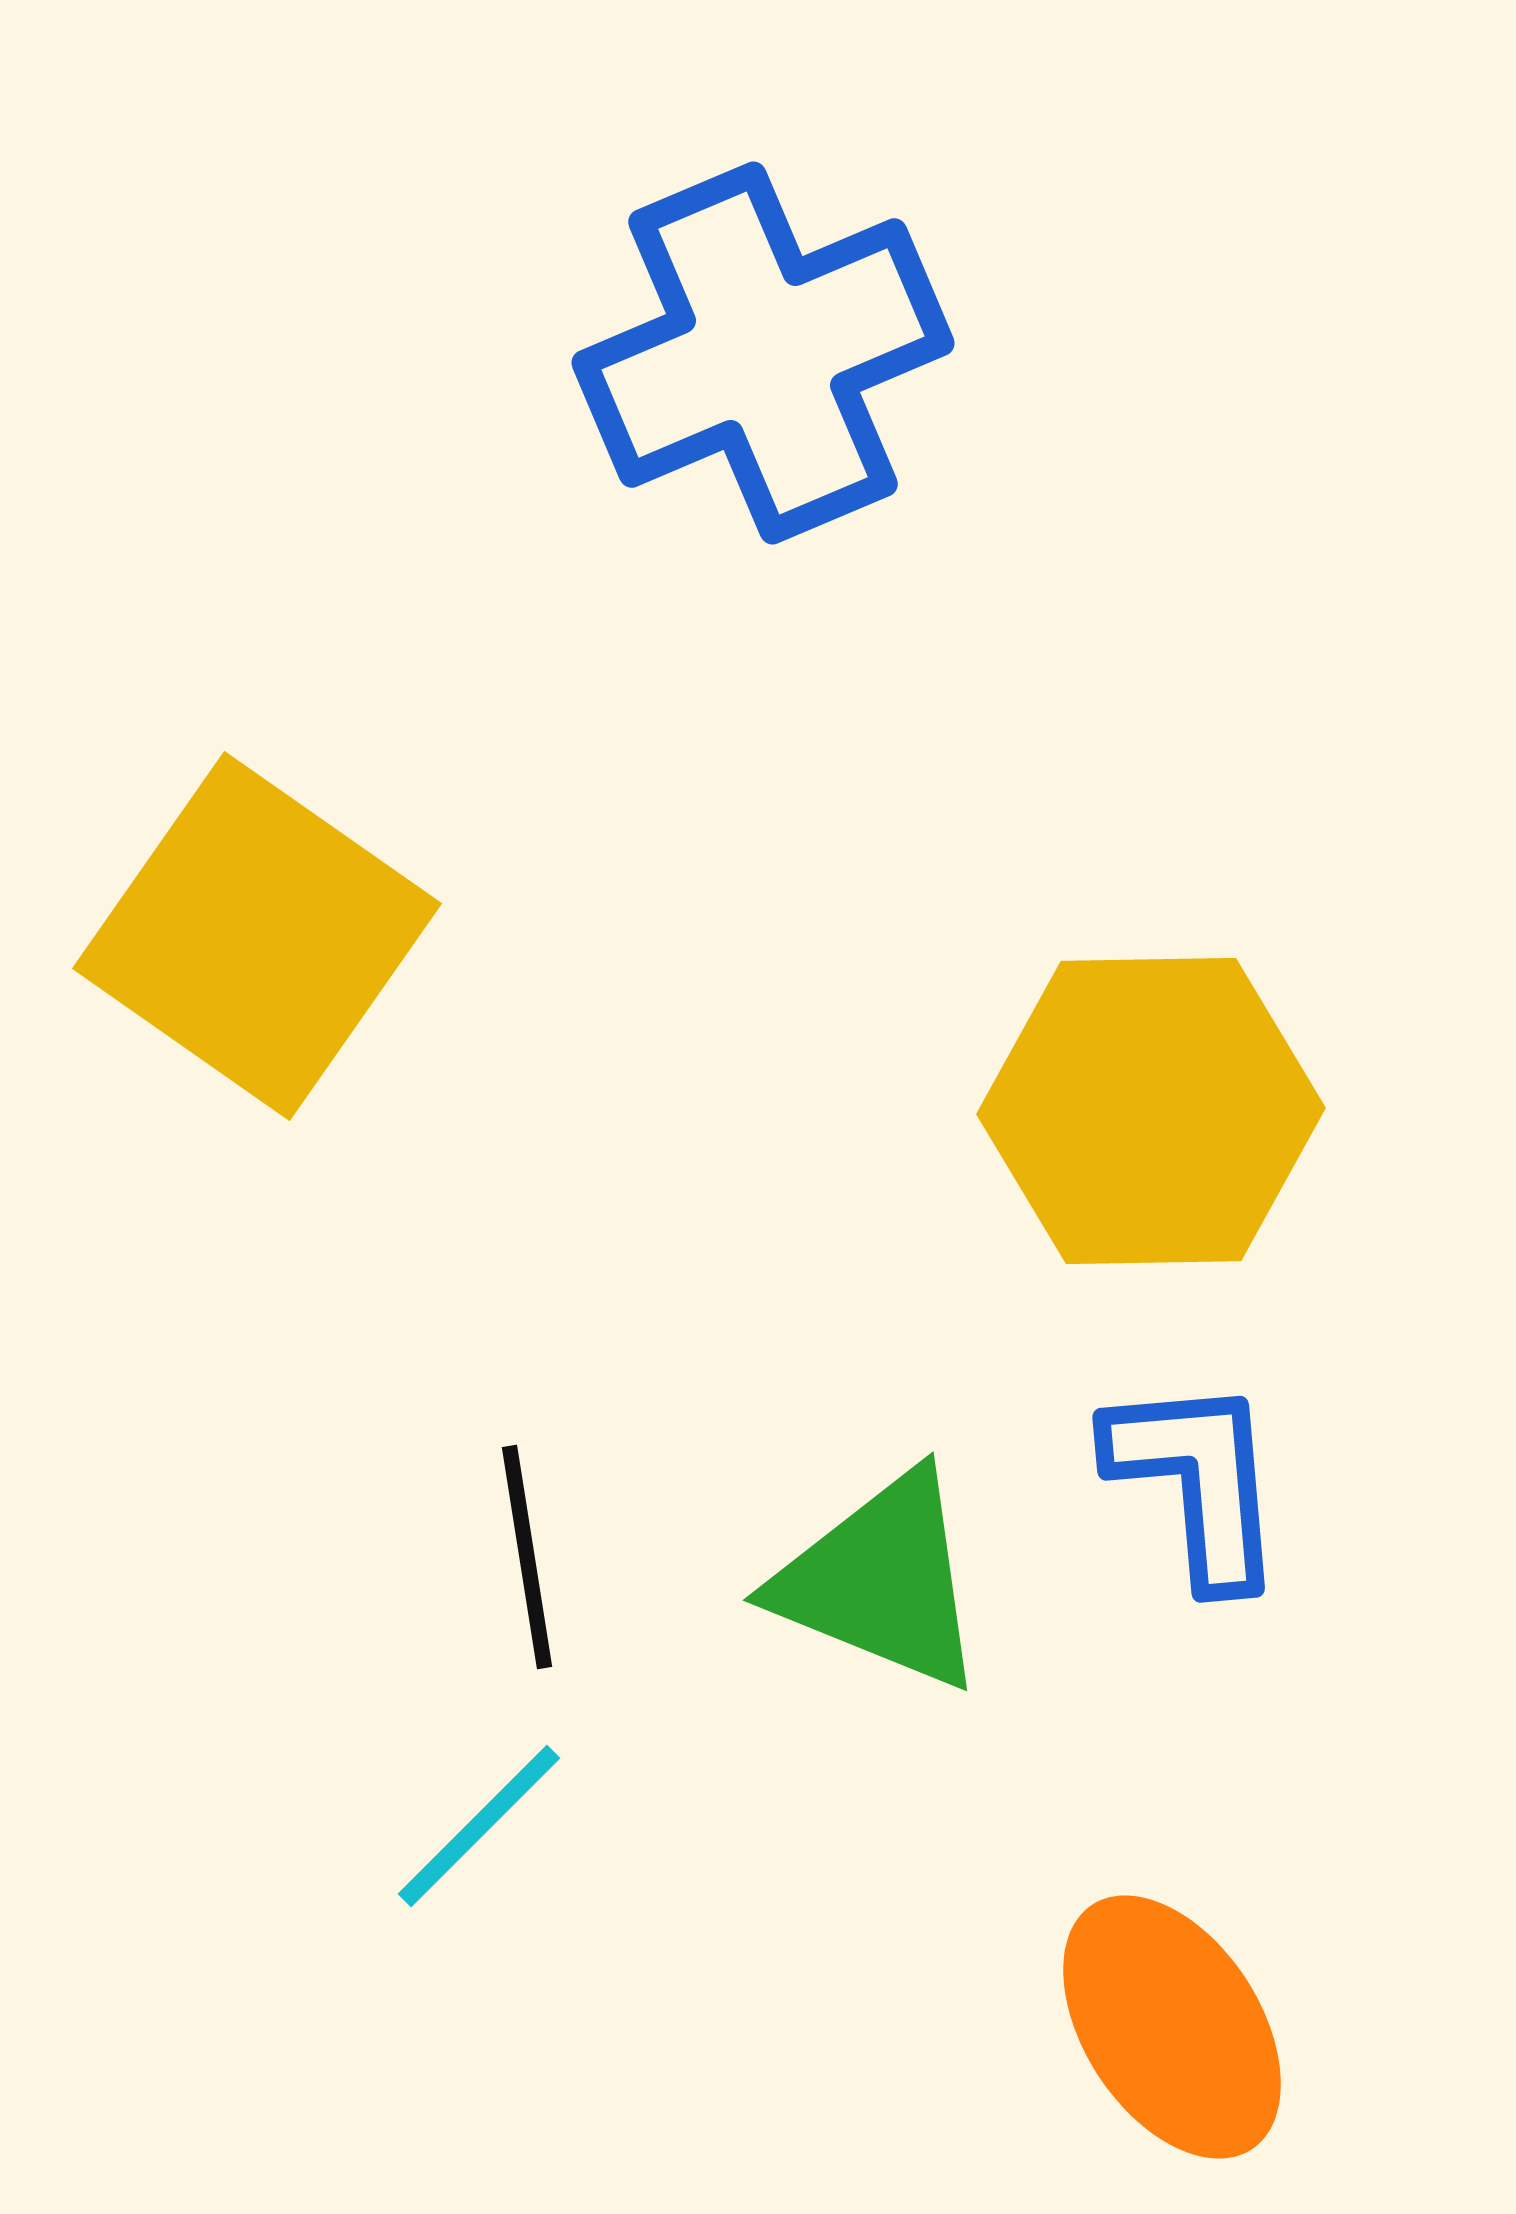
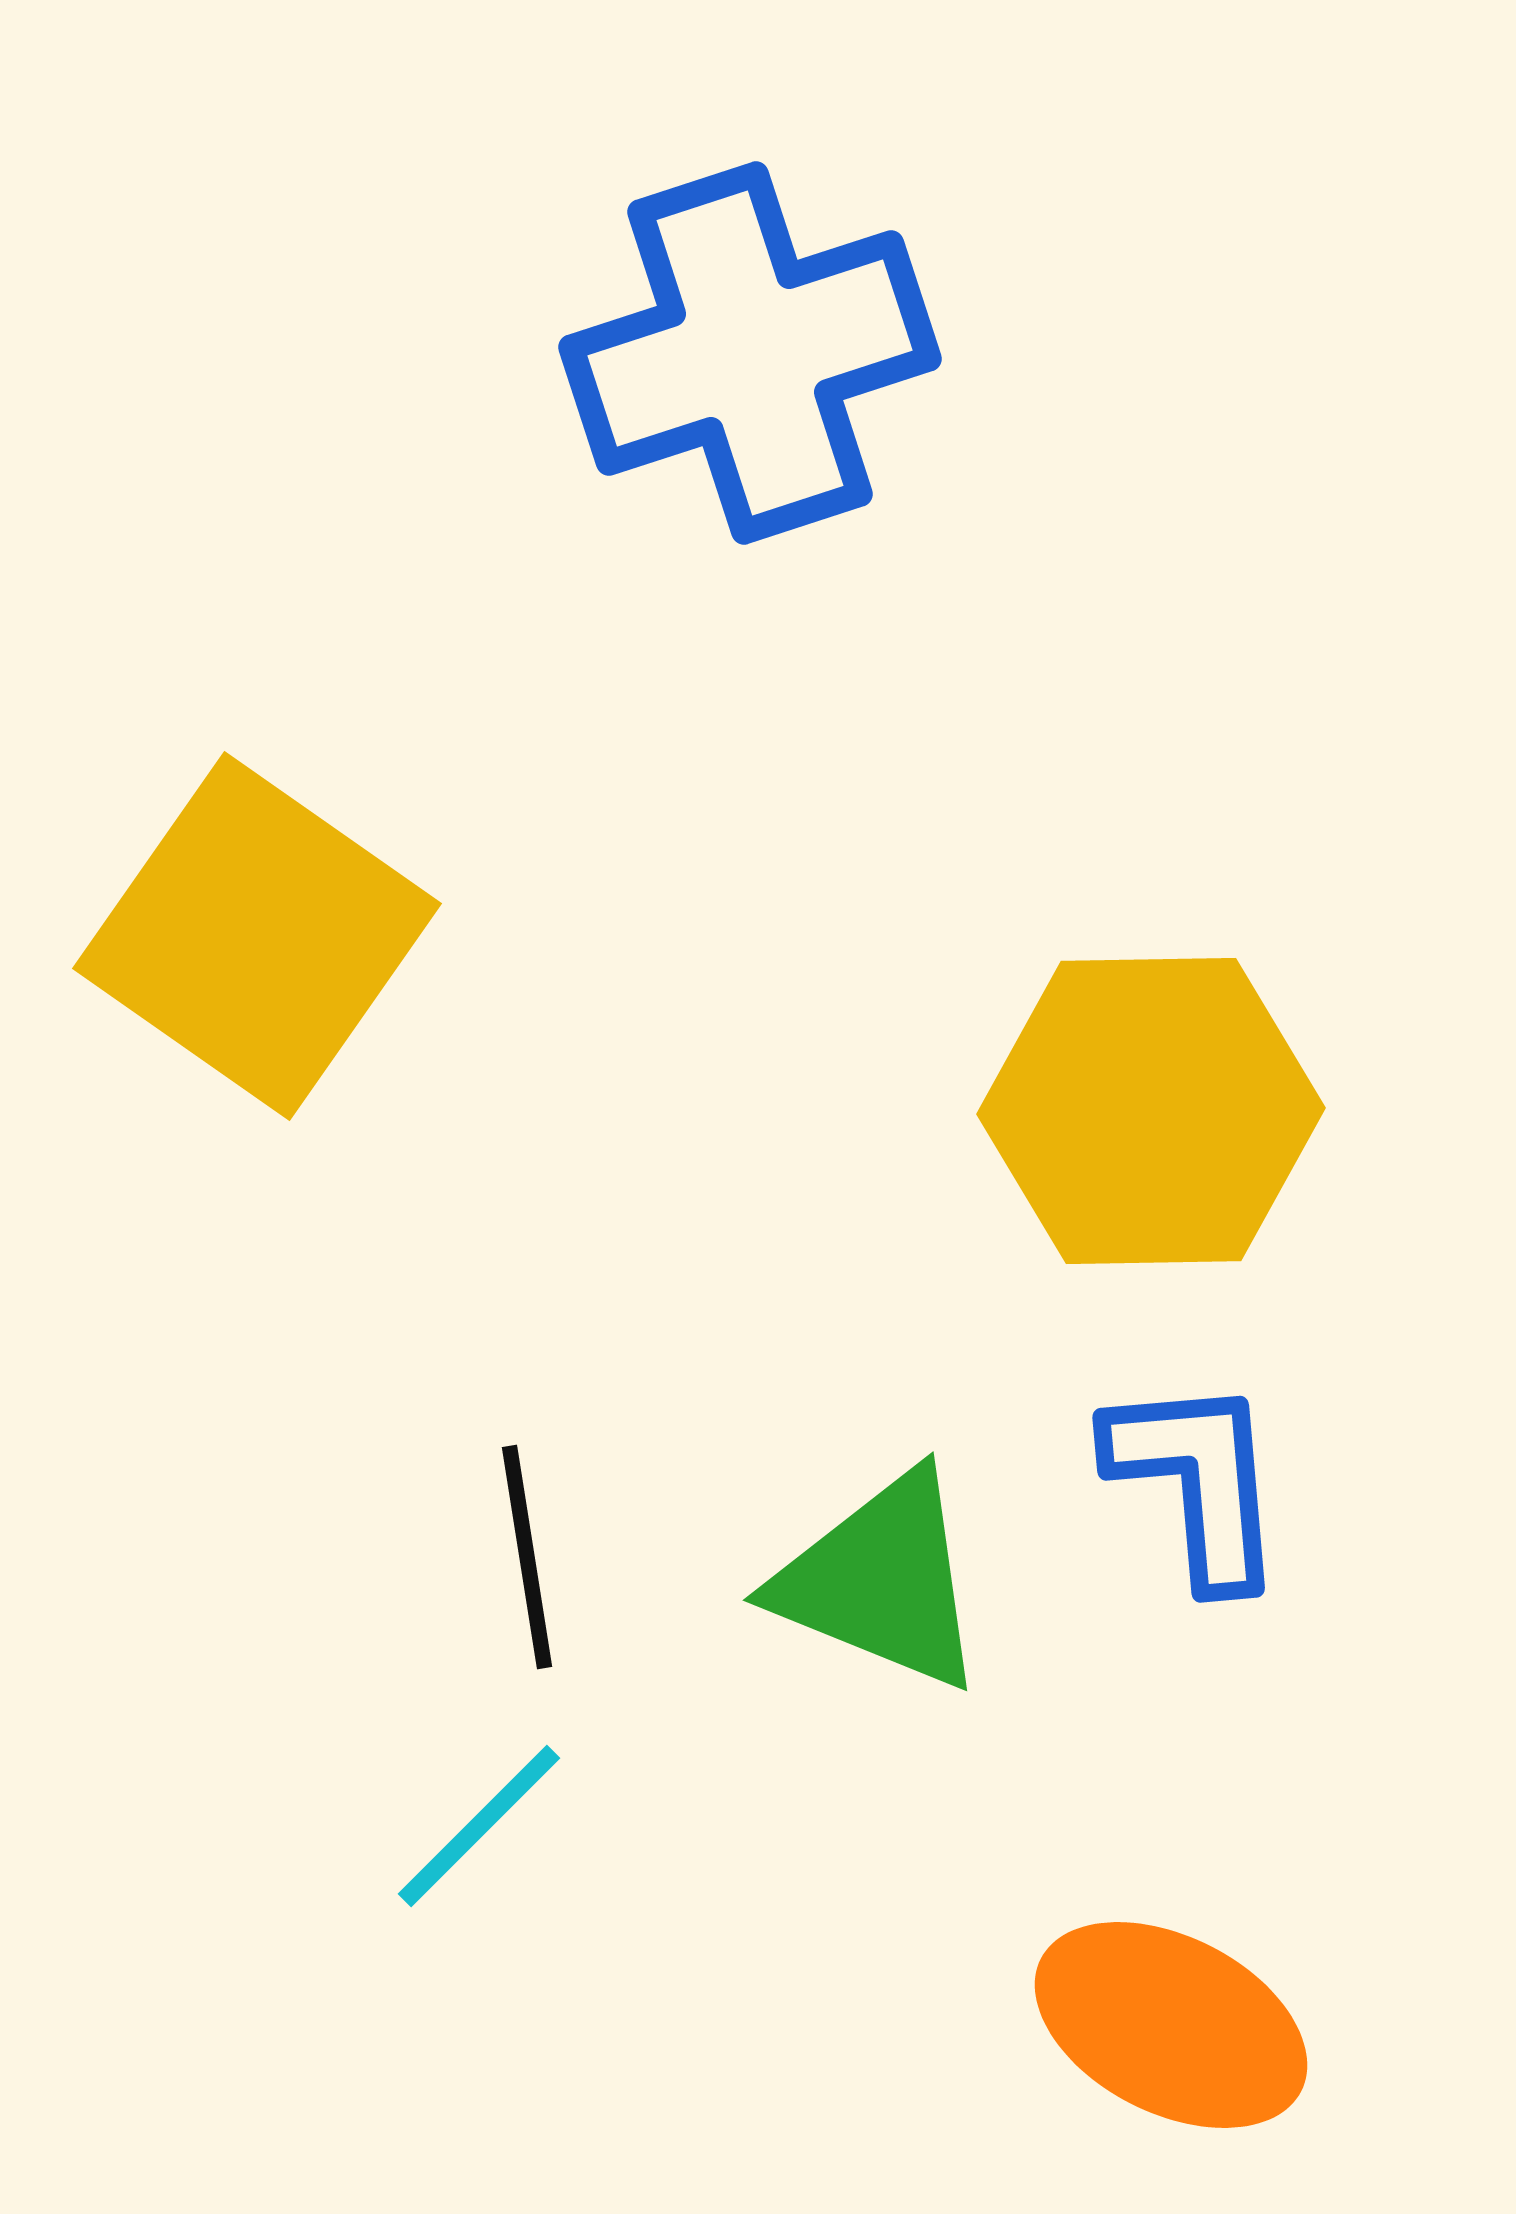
blue cross: moved 13 px left; rotated 5 degrees clockwise
orange ellipse: moved 1 px left, 2 px up; rotated 30 degrees counterclockwise
